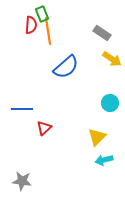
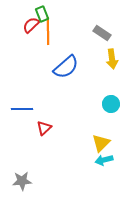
red semicircle: rotated 138 degrees counterclockwise
orange line: rotated 8 degrees clockwise
yellow arrow: rotated 48 degrees clockwise
cyan circle: moved 1 px right, 1 px down
yellow triangle: moved 4 px right, 6 px down
gray star: rotated 12 degrees counterclockwise
